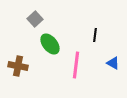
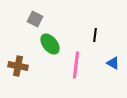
gray square: rotated 21 degrees counterclockwise
